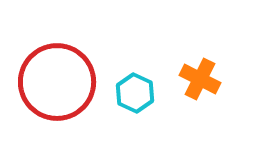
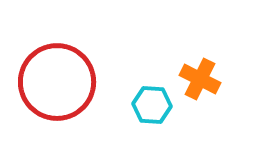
cyan hexagon: moved 17 px right, 12 px down; rotated 21 degrees counterclockwise
